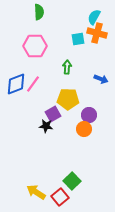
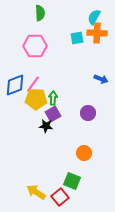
green semicircle: moved 1 px right, 1 px down
orange cross: rotated 12 degrees counterclockwise
cyan square: moved 1 px left, 1 px up
green arrow: moved 14 px left, 31 px down
blue diamond: moved 1 px left, 1 px down
yellow pentagon: moved 32 px left
purple circle: moved 1 px left, 2 px up
orange circle: moved 24 px down
green square: rotated 24 degrees counterclockwise
